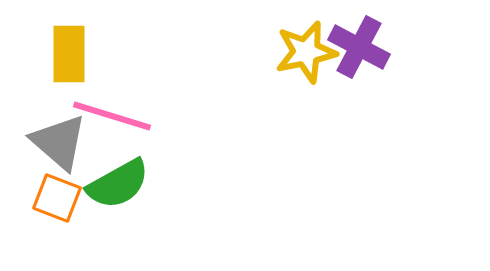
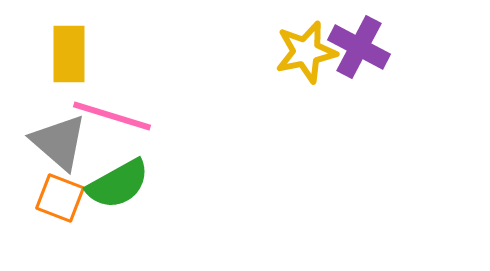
orange square: moved 3 px right
